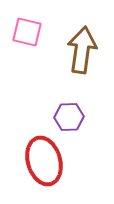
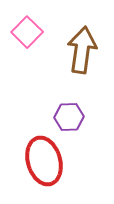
pink square: rotated 32 degrees clockwise
